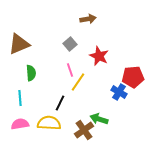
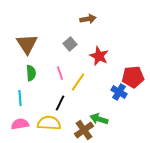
brown triangle: moved 8 px right; rotated 40 degrees counterclockwise
pink line: moved 10 px left, 3 px down
